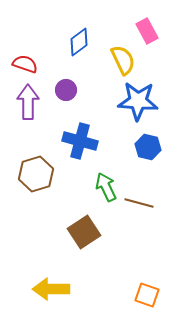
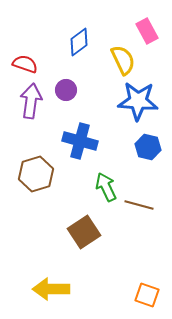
purple arrow: moved 3 px right, 1 px up; rotated 8 degrees clockwise
brown line: moved 2 px down
